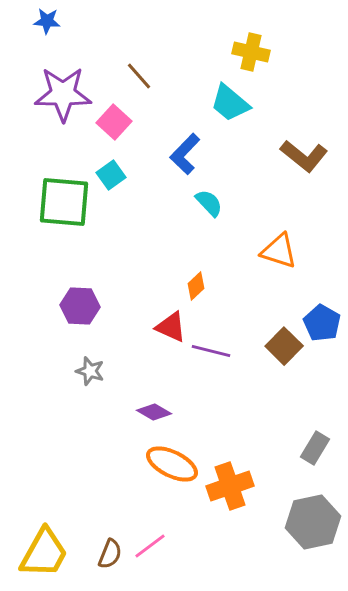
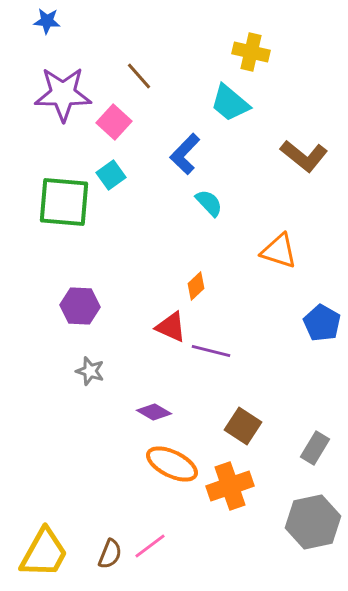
brown square: moved 41 px left, 80 px down; rotated 12 degrees counterclockwise
